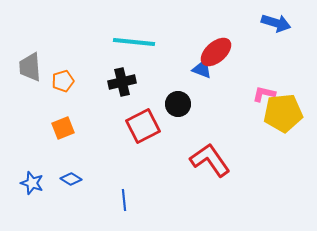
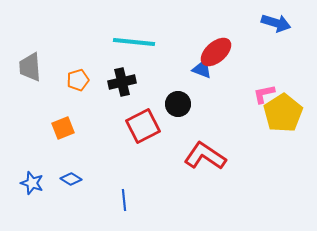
orange pentagon: moved 15 px right, 1 px up
pink L-shape: rotated 25 degrees counterclockwise
yellow pentagon: rotated 27 degrees counterclockwise
red L-shape: moved 5 px left, 4 px up; rotated 21 degrees counterclockwise
